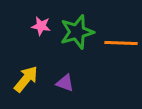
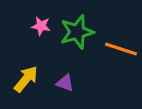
orange line: moved 6 px down; rotated 16 degrees clockwise
